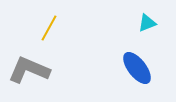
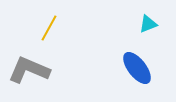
cyan triangle: moved 1 px right, 1 px down
